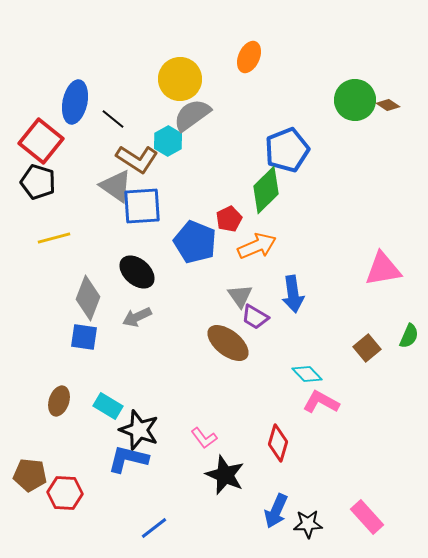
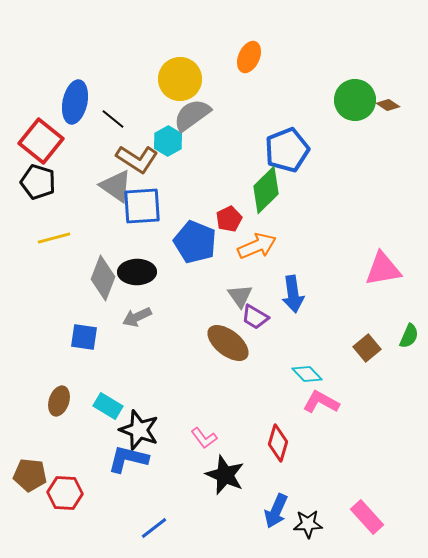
black ellipse at (137, 272): rotated 42 degrees counterclockwise
gray diamond at (88, 298): moved 15 px right, 20 px up
